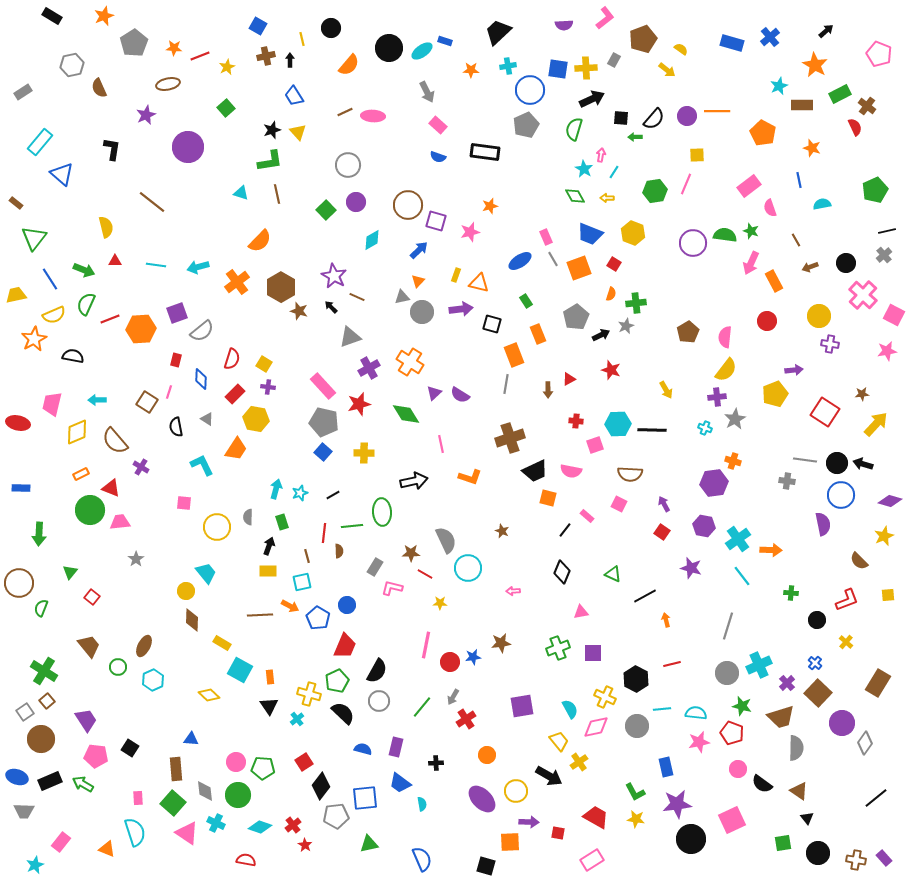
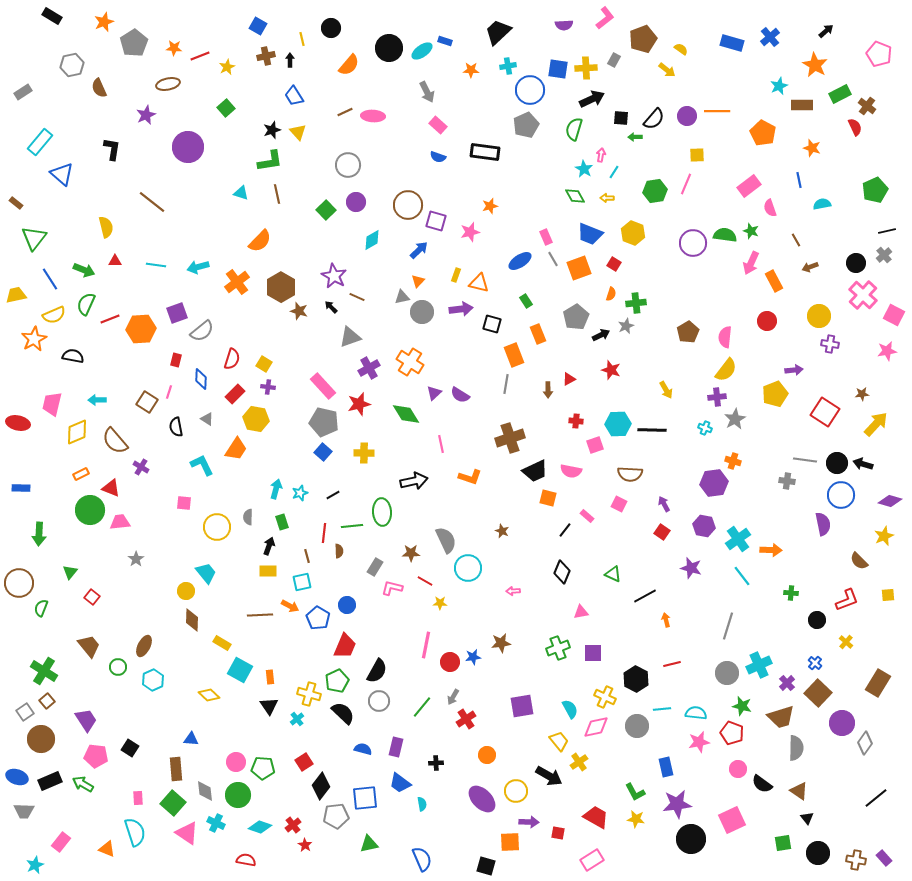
orange star at (104, 16): moved 6 px down
black circle at (846, 263): moved 10 px right
red line at (425, 574): moved 7 px down
